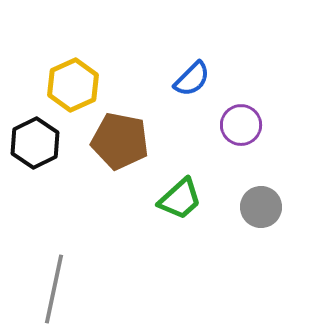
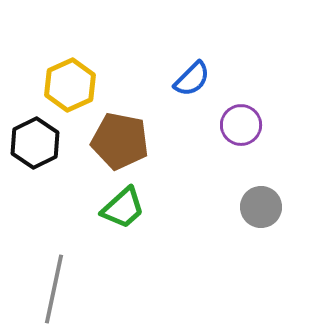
yellow hexagon: moved 3 px left
green trapezoid: moved 57 px left, 9 px down
